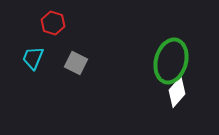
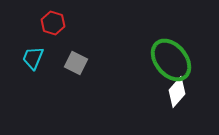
green ellipse: moved 1 px up; rotated 54 degrees counterclockwise
